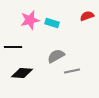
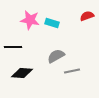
pink star: rotated 24 degrees clockwise
